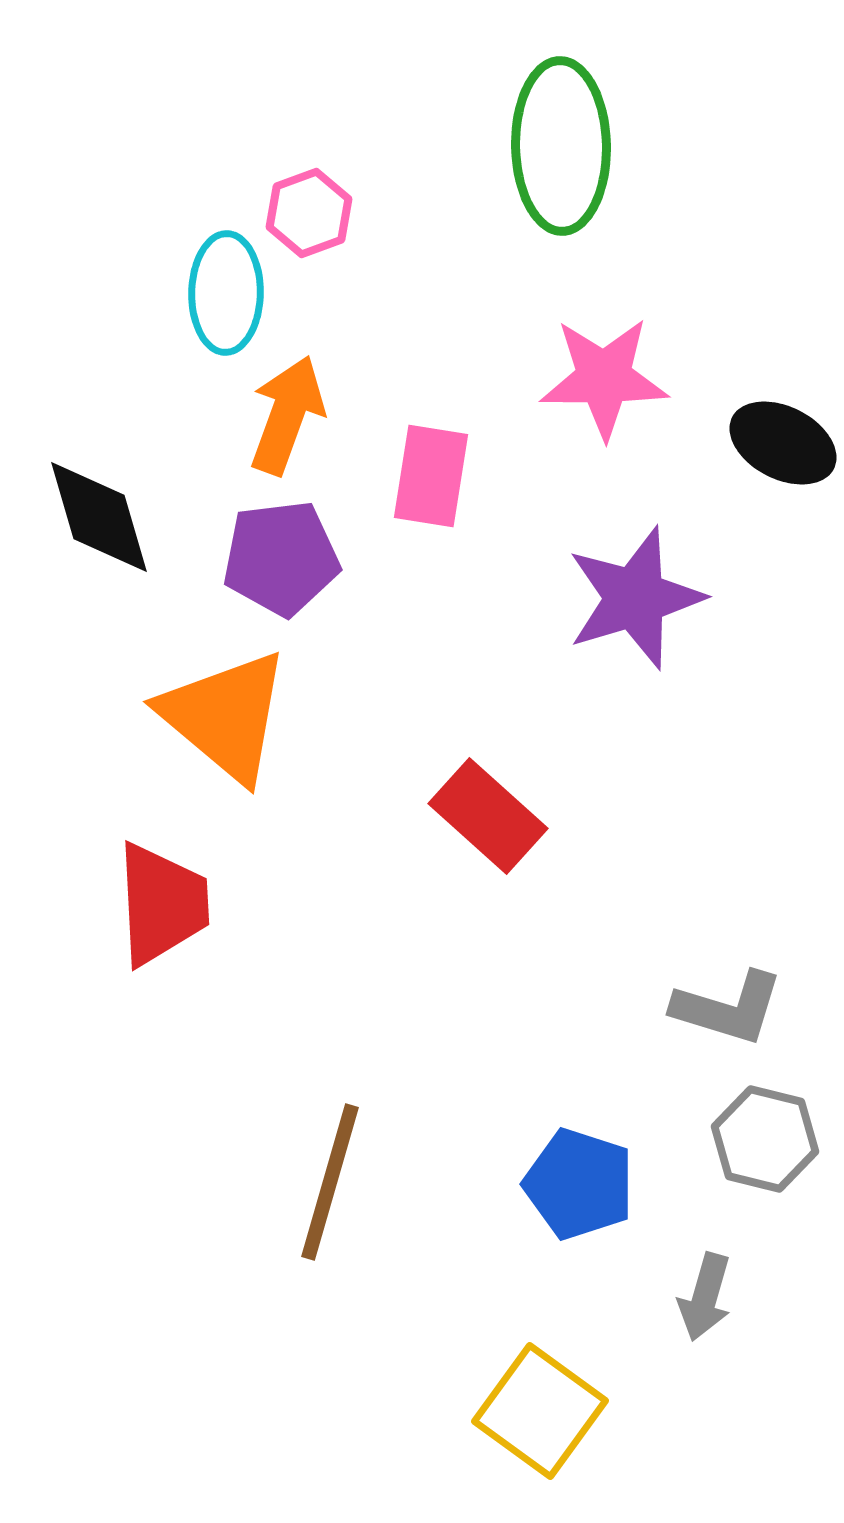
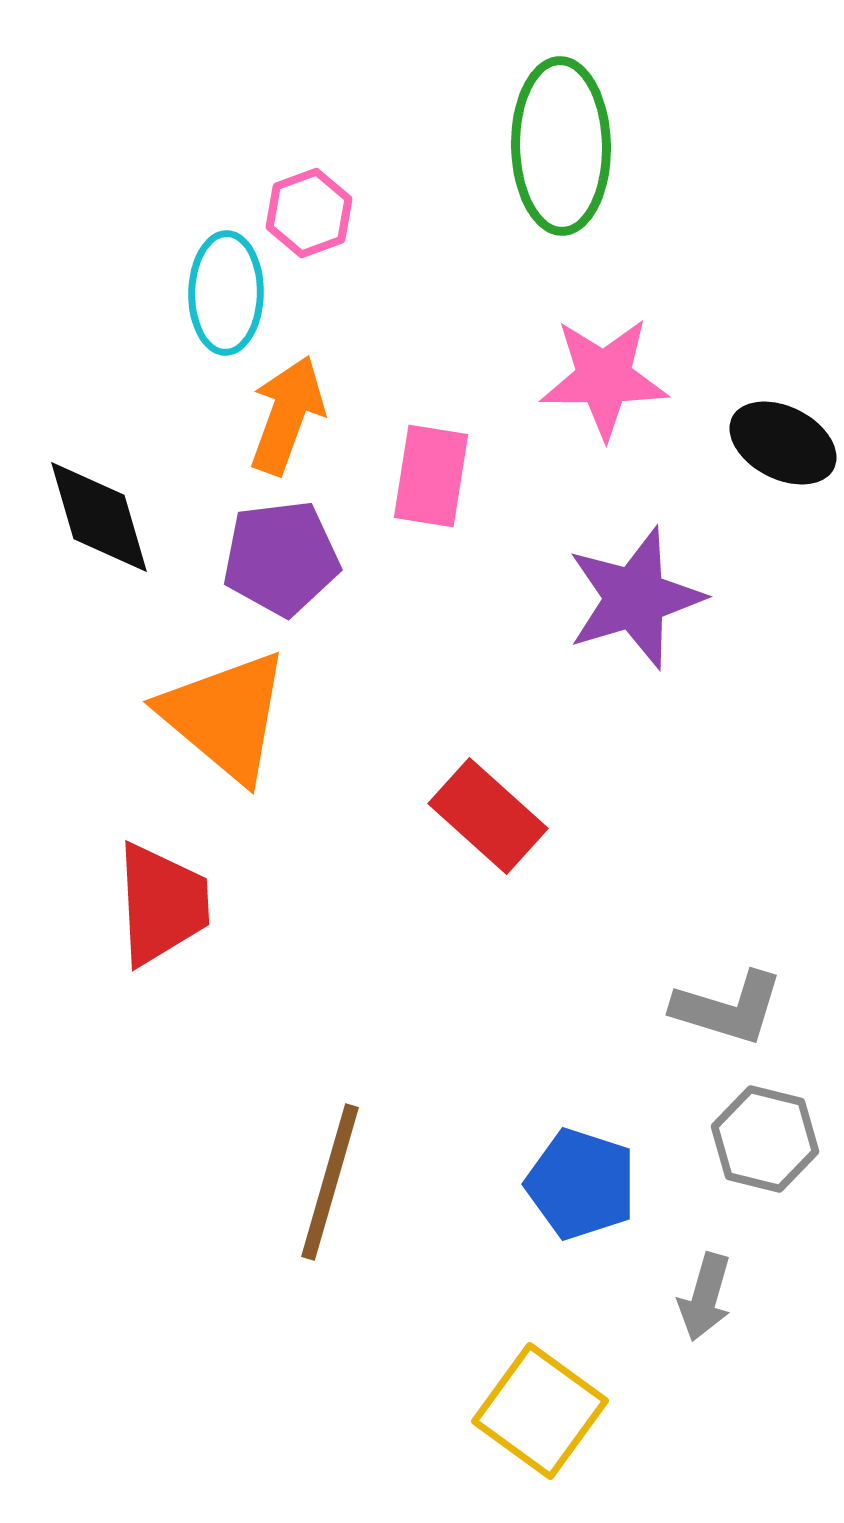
blue pentagon: moved 2 px right
